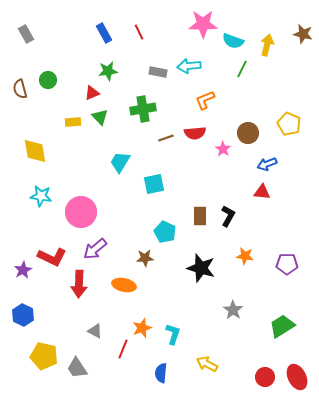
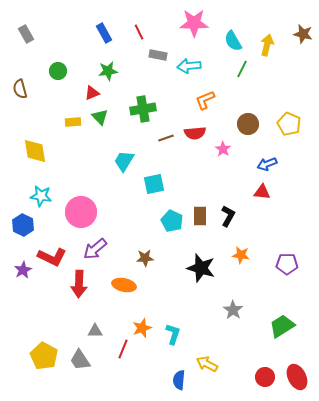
pink star at (203, 24): moved 9 px left, 1 px up
cyan semicircle at (233, 41): rotated 40 degrees clockwise
gray rectangle at (158, 72): moved 17 px up
green circle at (48, 80): moved 10 px right, 9 px up
brown circle at (248, 133): moved 9 px up
cyan trapezoid at (120, 162): moved 4 px right, 1 px up
cyan pentagon at (165, 232): moved 7 px right, 11 px up
orange star at (245, 256): moved 4 px left, 1 px up
blue hexagon at (23, 315): moved 90 px up
gray triangle at (95, 331): rotated 28 degrees counterclockwise
yellow pentagon at (44, 356): rotated 16 degrees clockwise
gray trapezoid at (77, 368): moved 3 px right, 8 px up
blue semicircle at (161, 373): moved 18 px right, 7 px down
